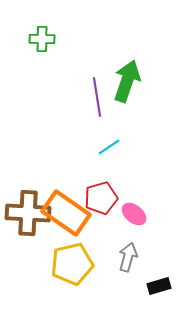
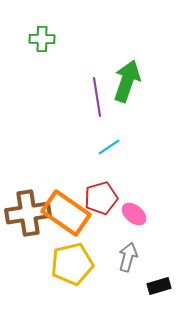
brown cross: rotated 12 degrees counterclockwise
